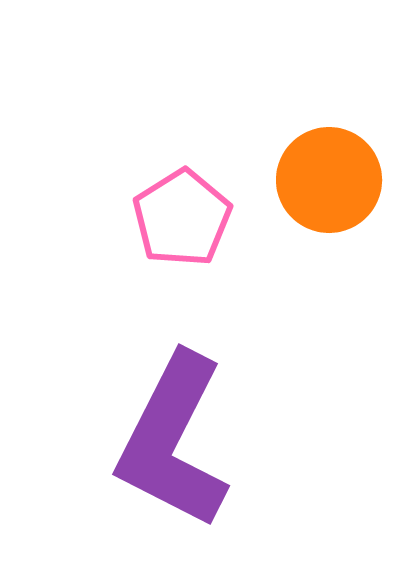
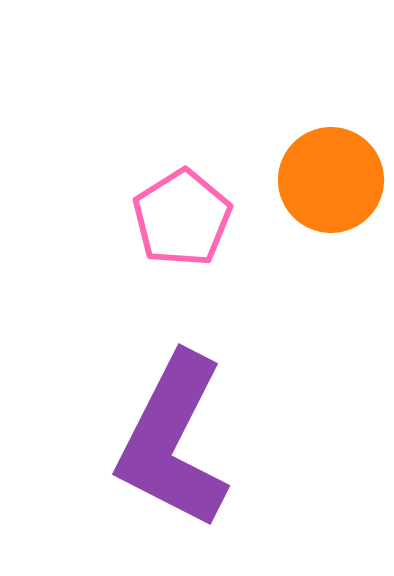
orange circle: moved 2 px right
